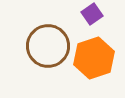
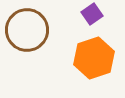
brown circle: moved 21 px left, 16 px up
